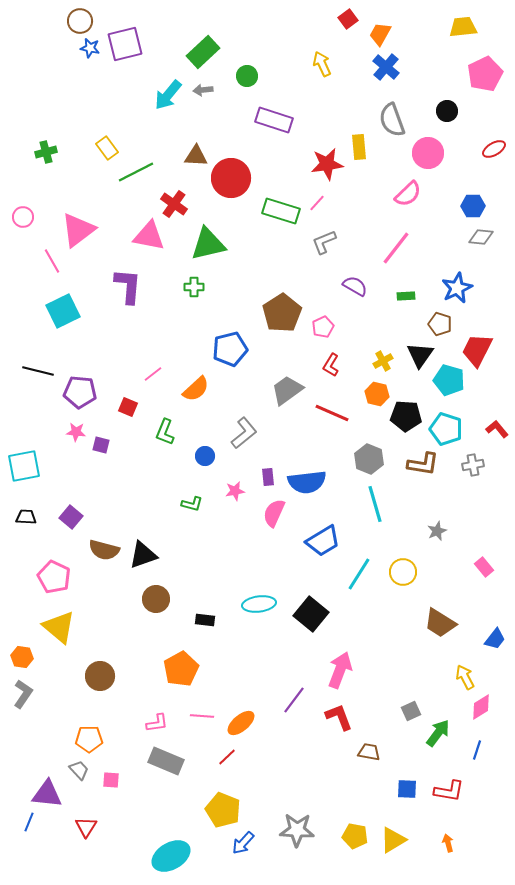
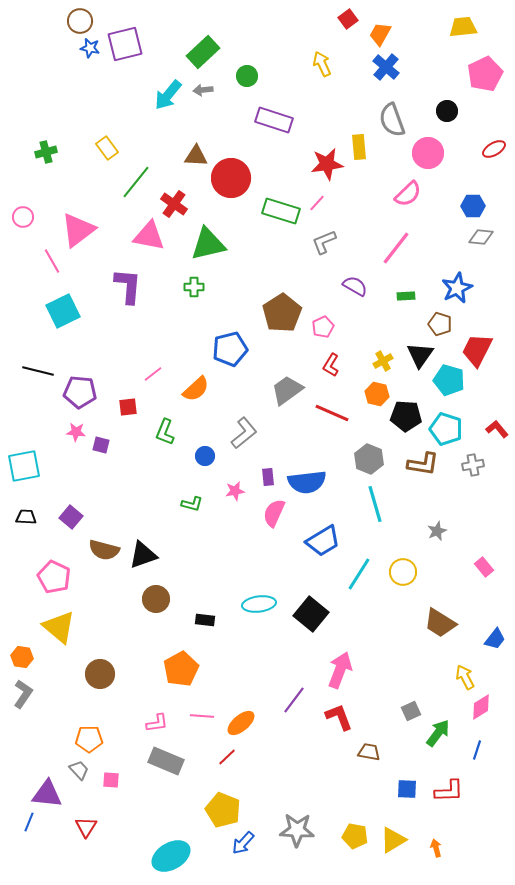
green line at (136, 172): moved 10 px down; rotated 24 degrees counterclockwise
red square at (128, 407): rotated 30 degrees counterclockwise
brown circle at (100, 676): moved 2 px up
red L-shape at (449, 791): rotated 12 degrees counterclockwise
orange arrow at (448, 843): moved 12 px left, 5 px down
